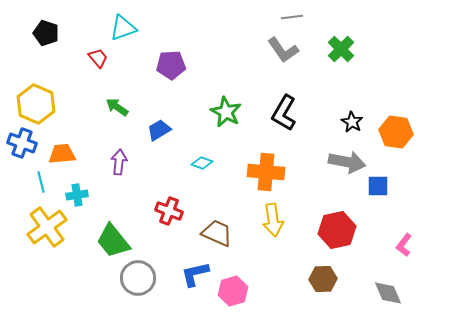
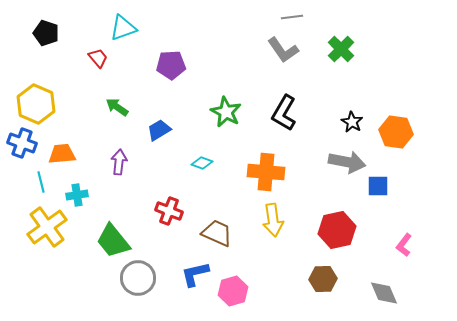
gray diamond: moved 4 px left
